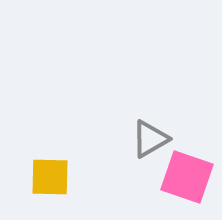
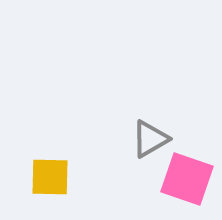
pink square: moved 2 px down
